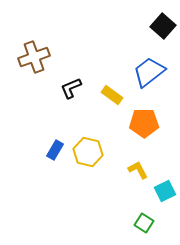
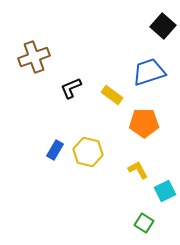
blue trapezoid: rotated 20 degrees clockwise
